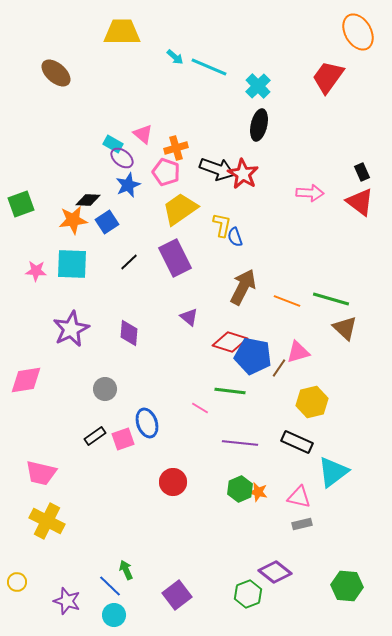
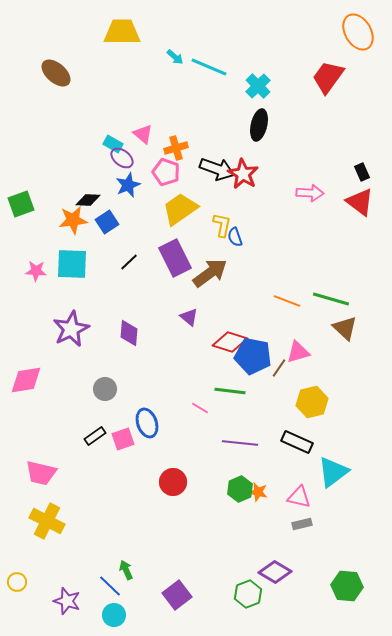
brown arrow at (243, 287): moved 33 px left, 14 px up; rotated 27 degrees clockwise
purple diamond at (275, 572): rotated 8 degrees counterclockwise
